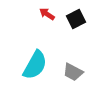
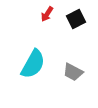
red arrow: rotated 91 degrees counterclockwise
cyan semicircle: moved 2 px left, 1 px up
